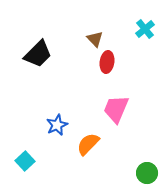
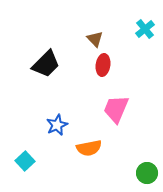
black trapezoid: moved 8 px right, 10 px down
red ellipse: moved 4 px left, 3 px down
orange semicircle: moved 1 px right, 4 px down; rotated 145 degrees counterclockwise
